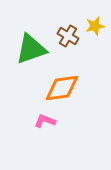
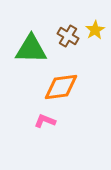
yellow star: moved 4 px down; rotated 18 degrees counterclockwise
green triangle: rotated 20 degrees clockwise
orange diamond: moved 1 px left, 1 px up
